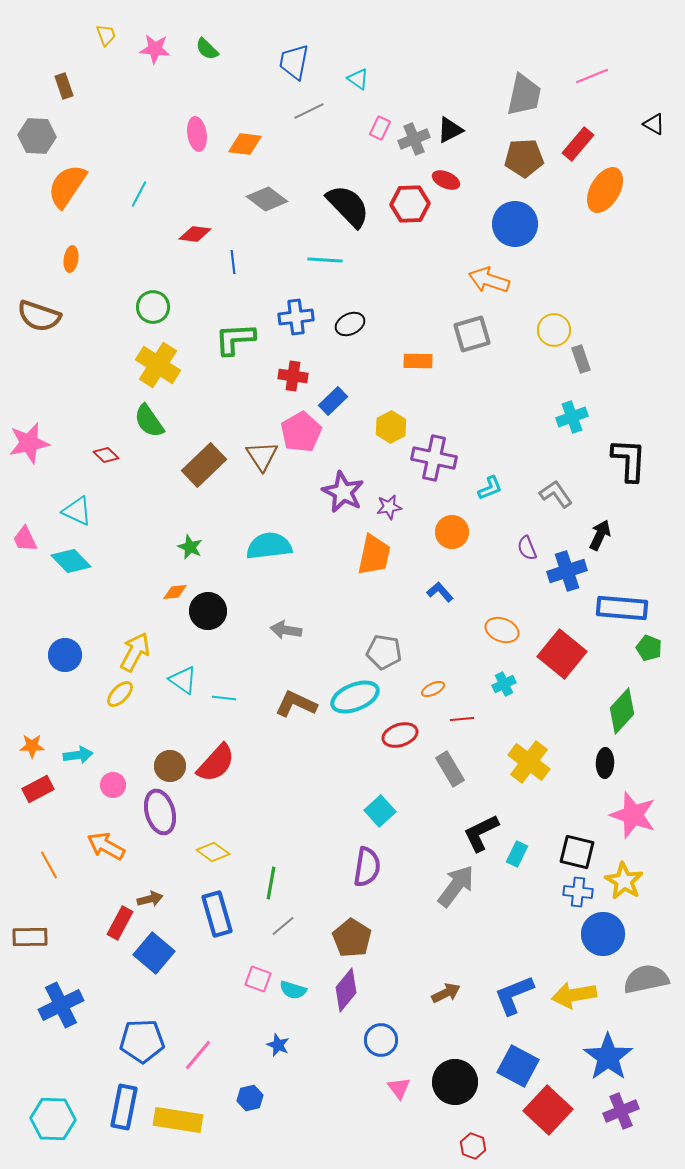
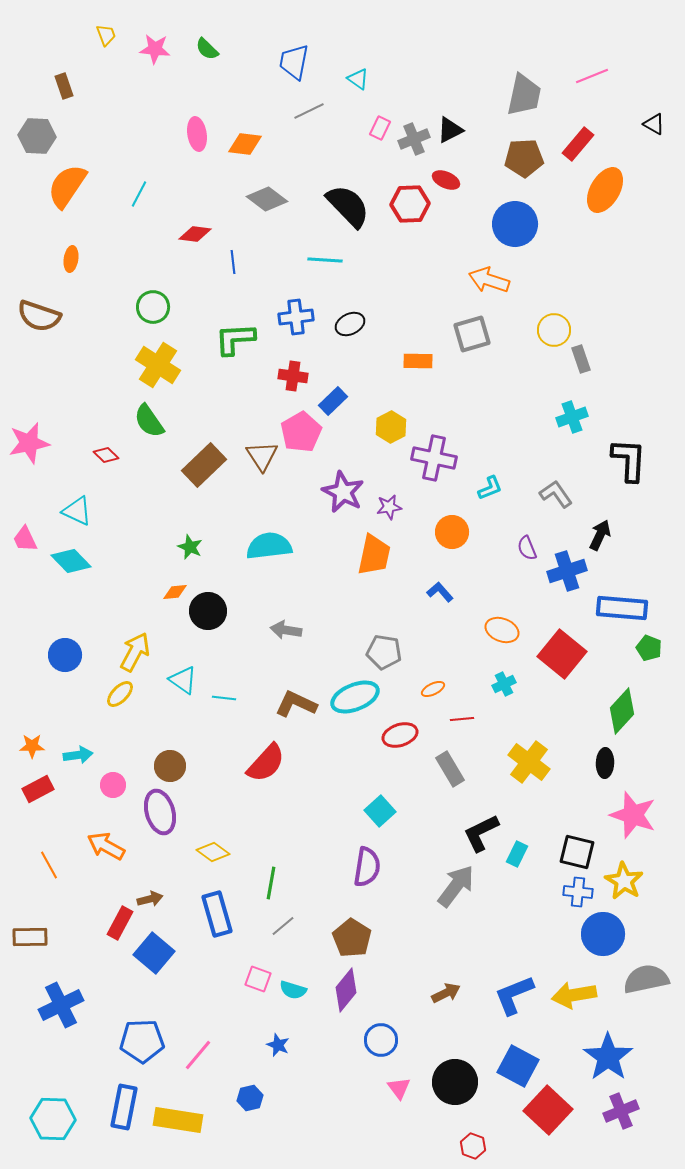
red semicircle at (216, 763): moved 50 px right
